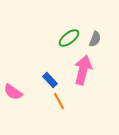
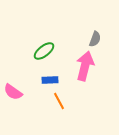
green ellipse: moved 25 px left, 13 px down
pink arrow: moved 2 px right, 4 px up
blue rectangle: rotated 49 degrees counterclockwise
